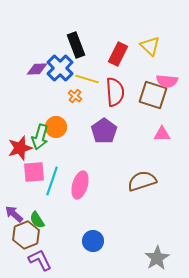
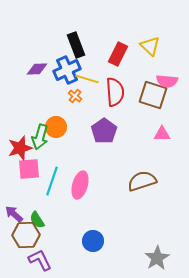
blue cross: moved 7 px right, 2 px down; rotated 20 degrees clockwise
pink square: moved 5 px left, 3 px up
brown hexagon: rotated 20 degrees clockwise
